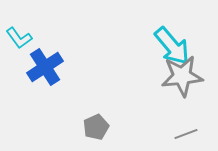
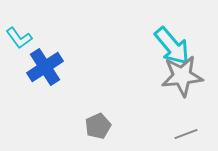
gray pentagon: moved 2 px right, 1 px up
